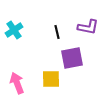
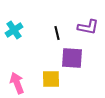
black line: moved 1 px down
purple square: rotated 15 degrees clockwise
